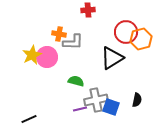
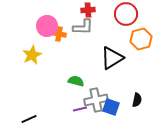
red circle: moved 18 px up
gray L-shape: moved 10 px right, 15 px up
pink circle: moved 31 px up
